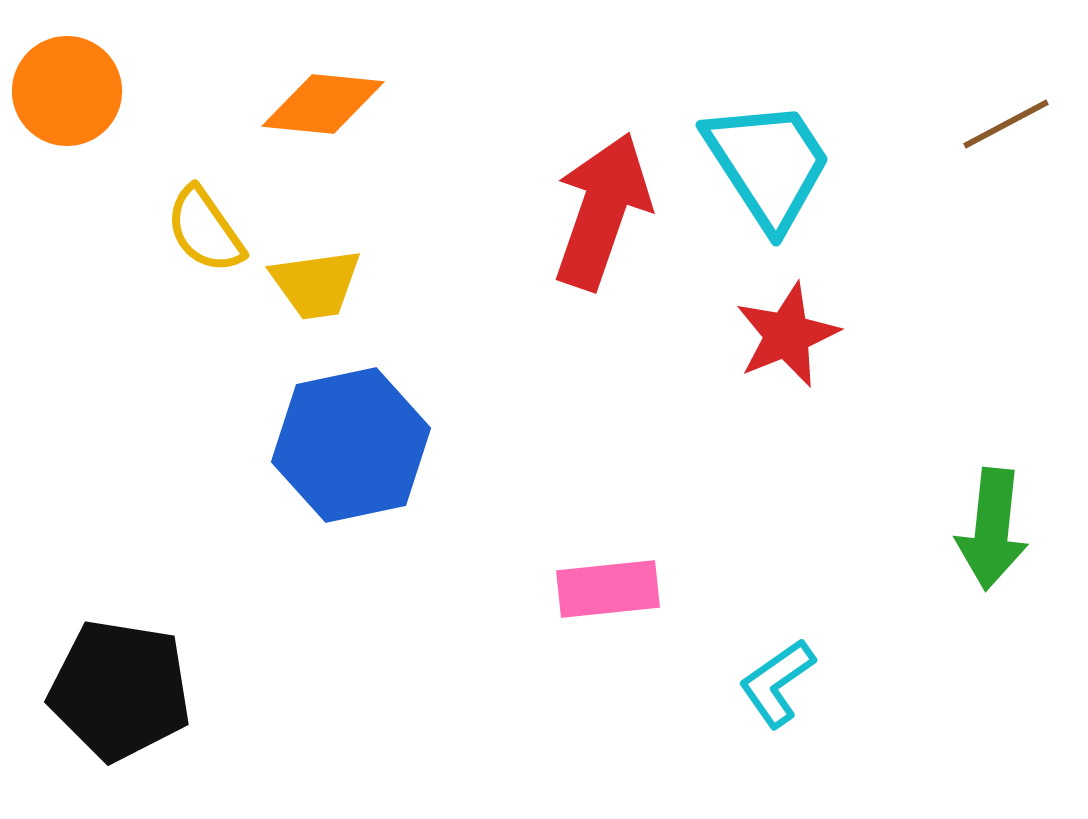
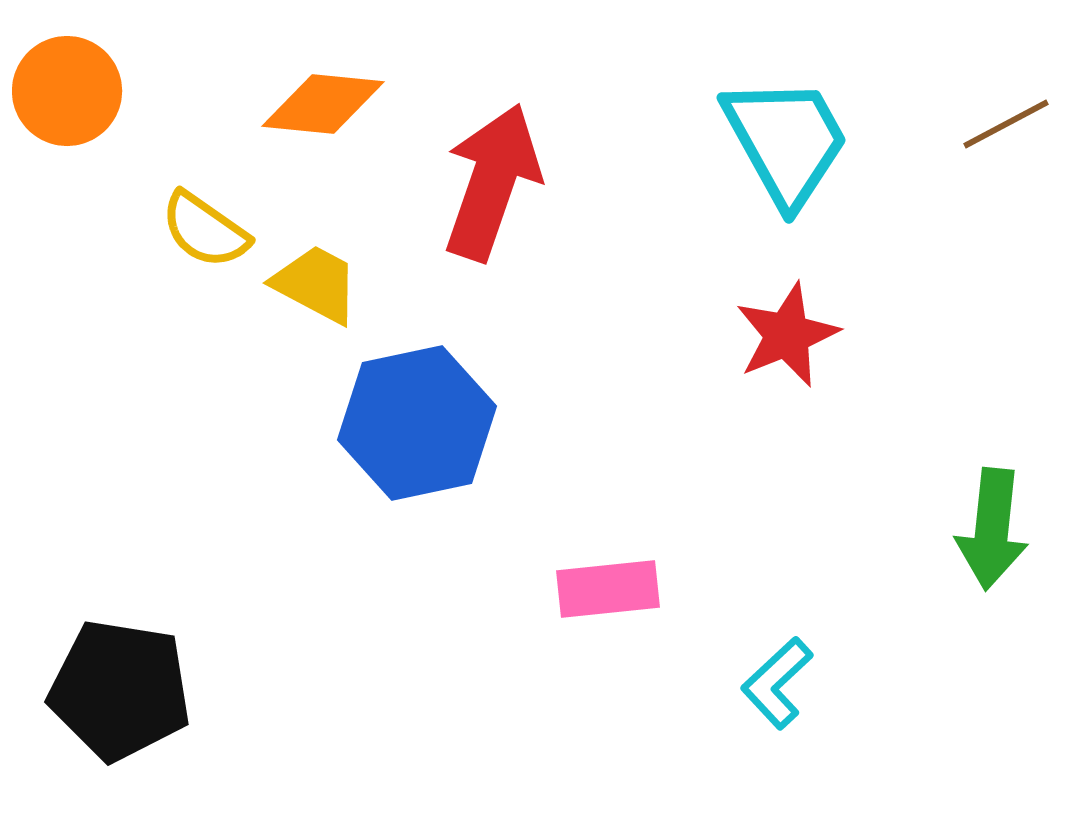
cyan trapezoid: moved 18 px right, 23 px up; rotated 4 degrees clockwise
red arrow: moved 110 px left, 29 px up
yellow semicircle: rotated 20 degrees counterclockwise
yellow trapezoid: rotated 144 degrees counterclockwise
blue hexagon: moved 66 px right, 22 px up
cyan L-shape: rotated 8 degrees counterclockwise
